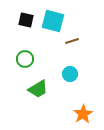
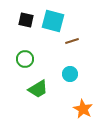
orange star: moved 5 px up; rotated 12 degrees counterclockwise
